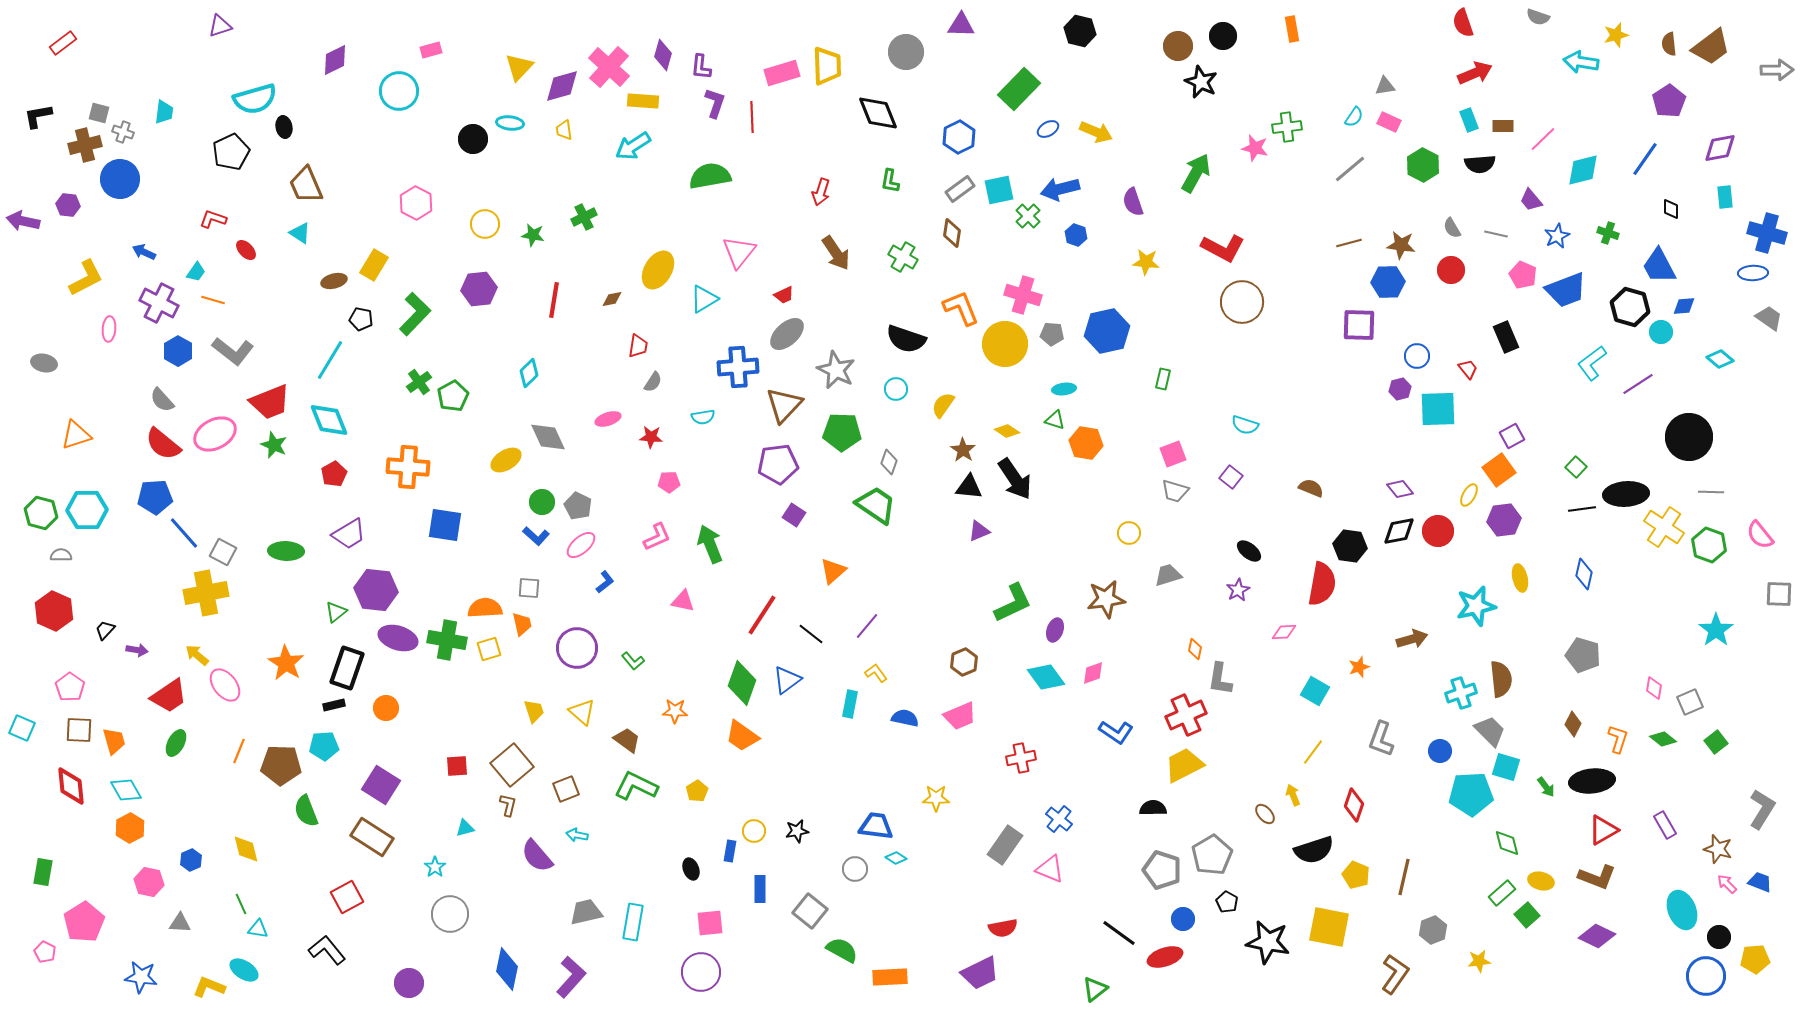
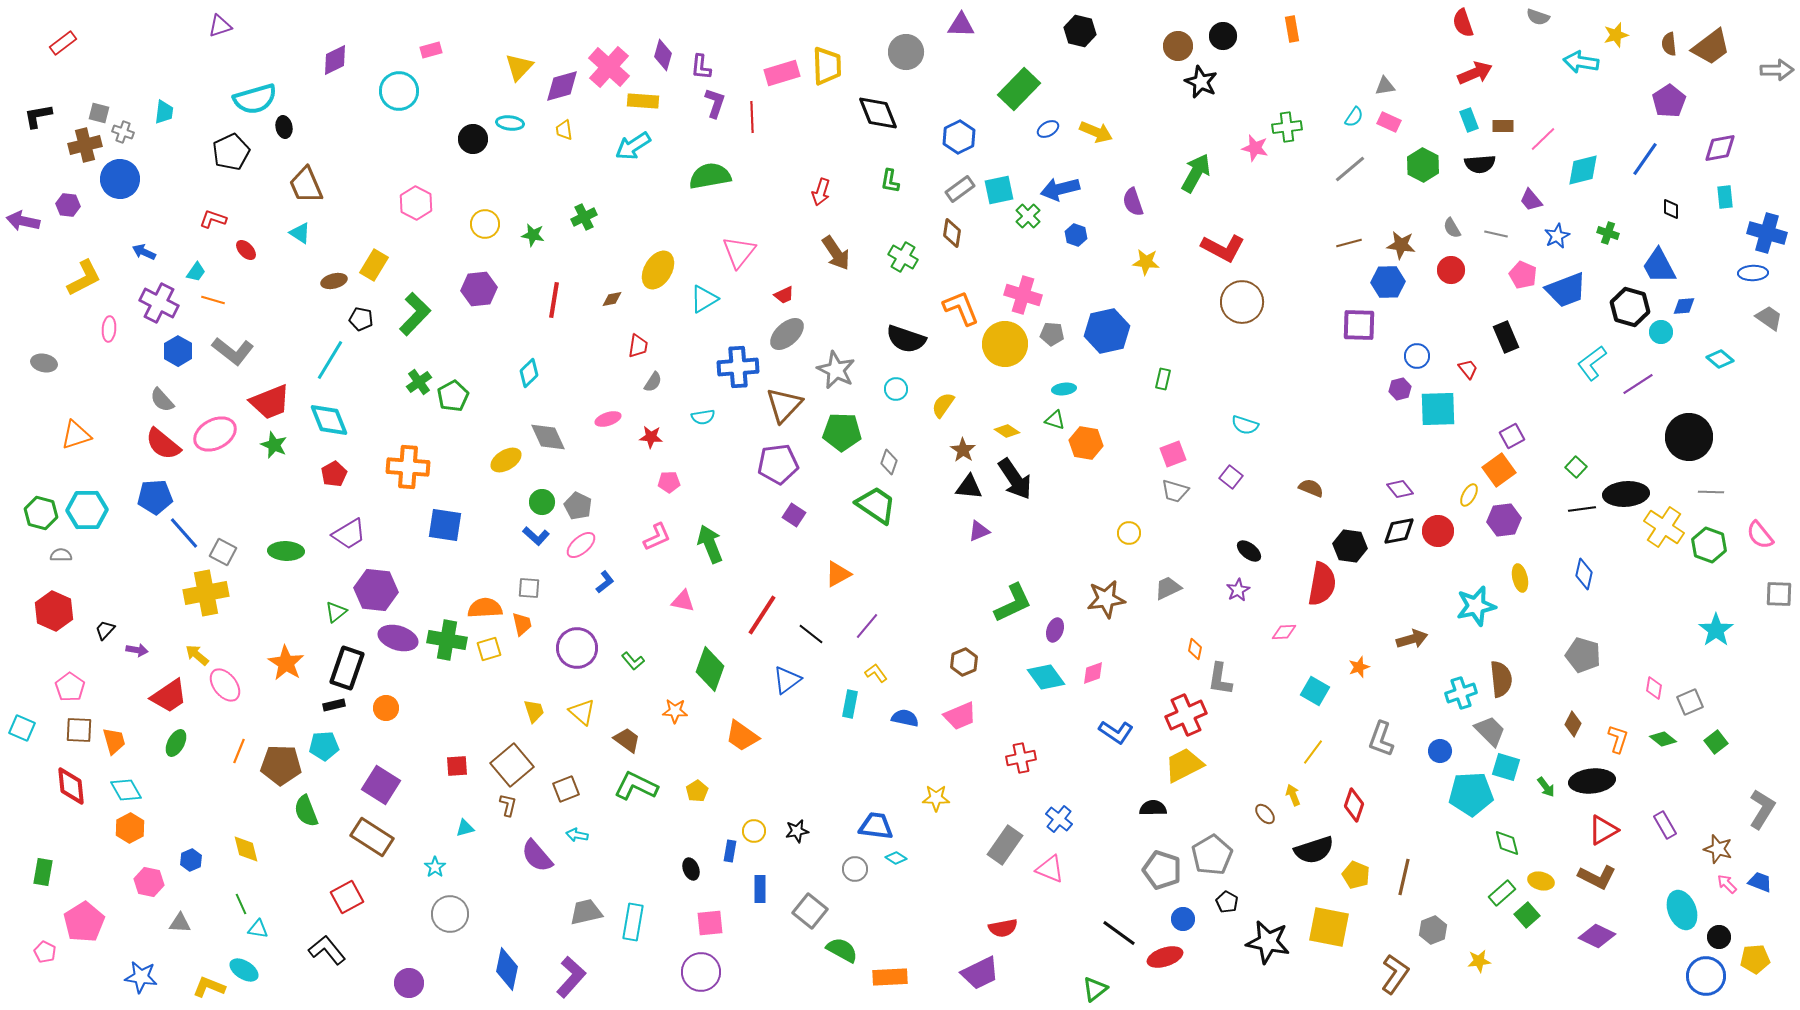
yellow L-shape at (86, 278): moved 2 px left
orange triangle at (833, 571): moved 5 px right, 3 px down; rotated 12 degrees clockwise
gray trapezoid at (1168, 575): moved 13 px down; rotated 8 degrees counterclockwise
green diamond at (742, 683): moved 32 px left, 14 px up
brown L-shape at (1597, 877): rotated 6 degrees clockwise
